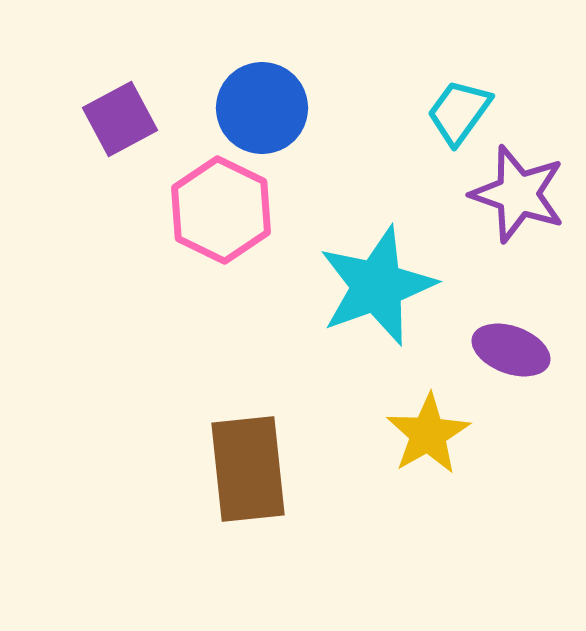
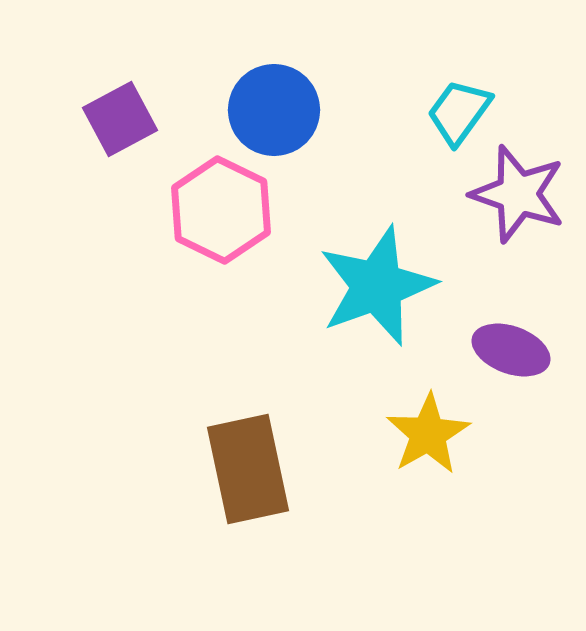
blue circle: moved 12 px right, 2 px down
brown rectangle: rotated 6 degrees counterclockwise
